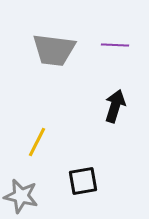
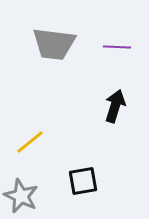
purple line: moved 2 px right, 2 px down
gray trapezoid: moved 6 px up
yellow line: moved 7 px left; rotated 24 degrees clockwise
gray star: rotated 12 degrees clockwise
